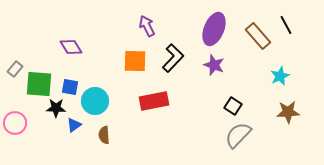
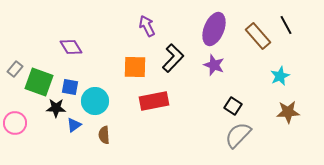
orange square: moved 6 px down
green square: moved 2 px up; rotated 16 degrees clockwise
